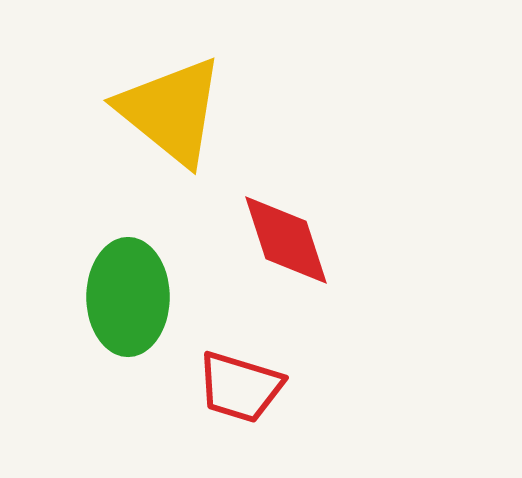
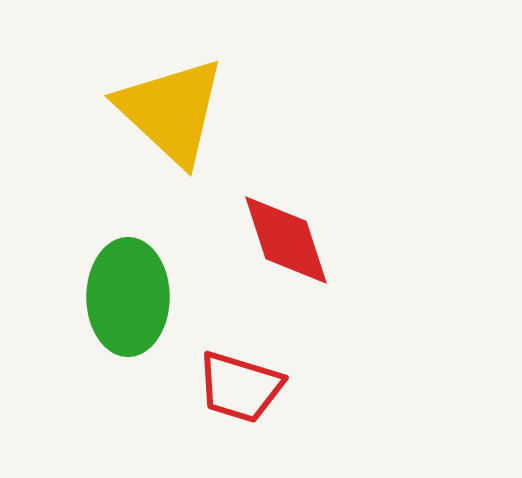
yellow triangle: rotated 4 degrees clockwise
